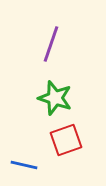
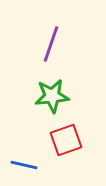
green star: moved 3 px left, 2 px up; rotated 24 degrees counterclockwise
